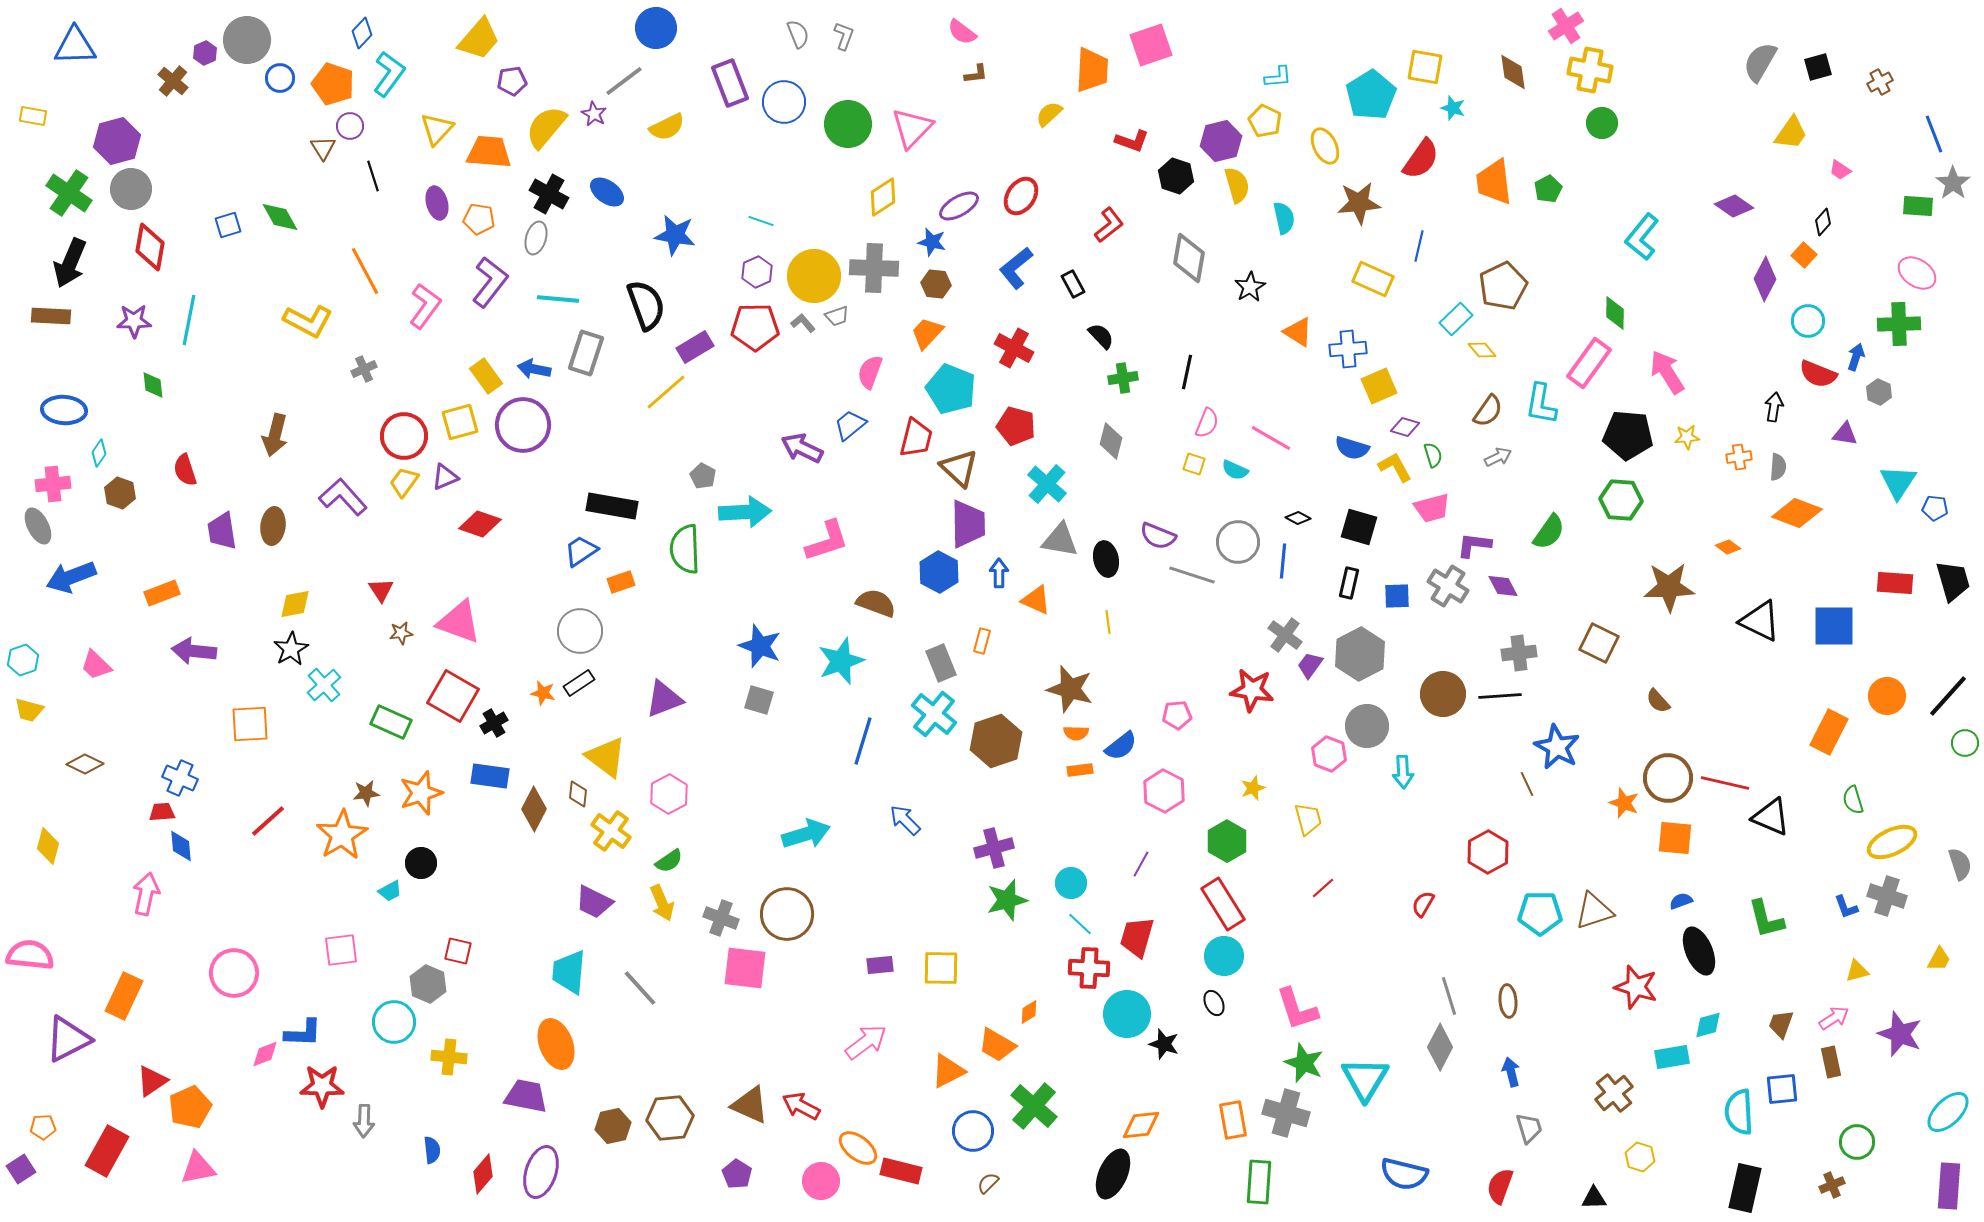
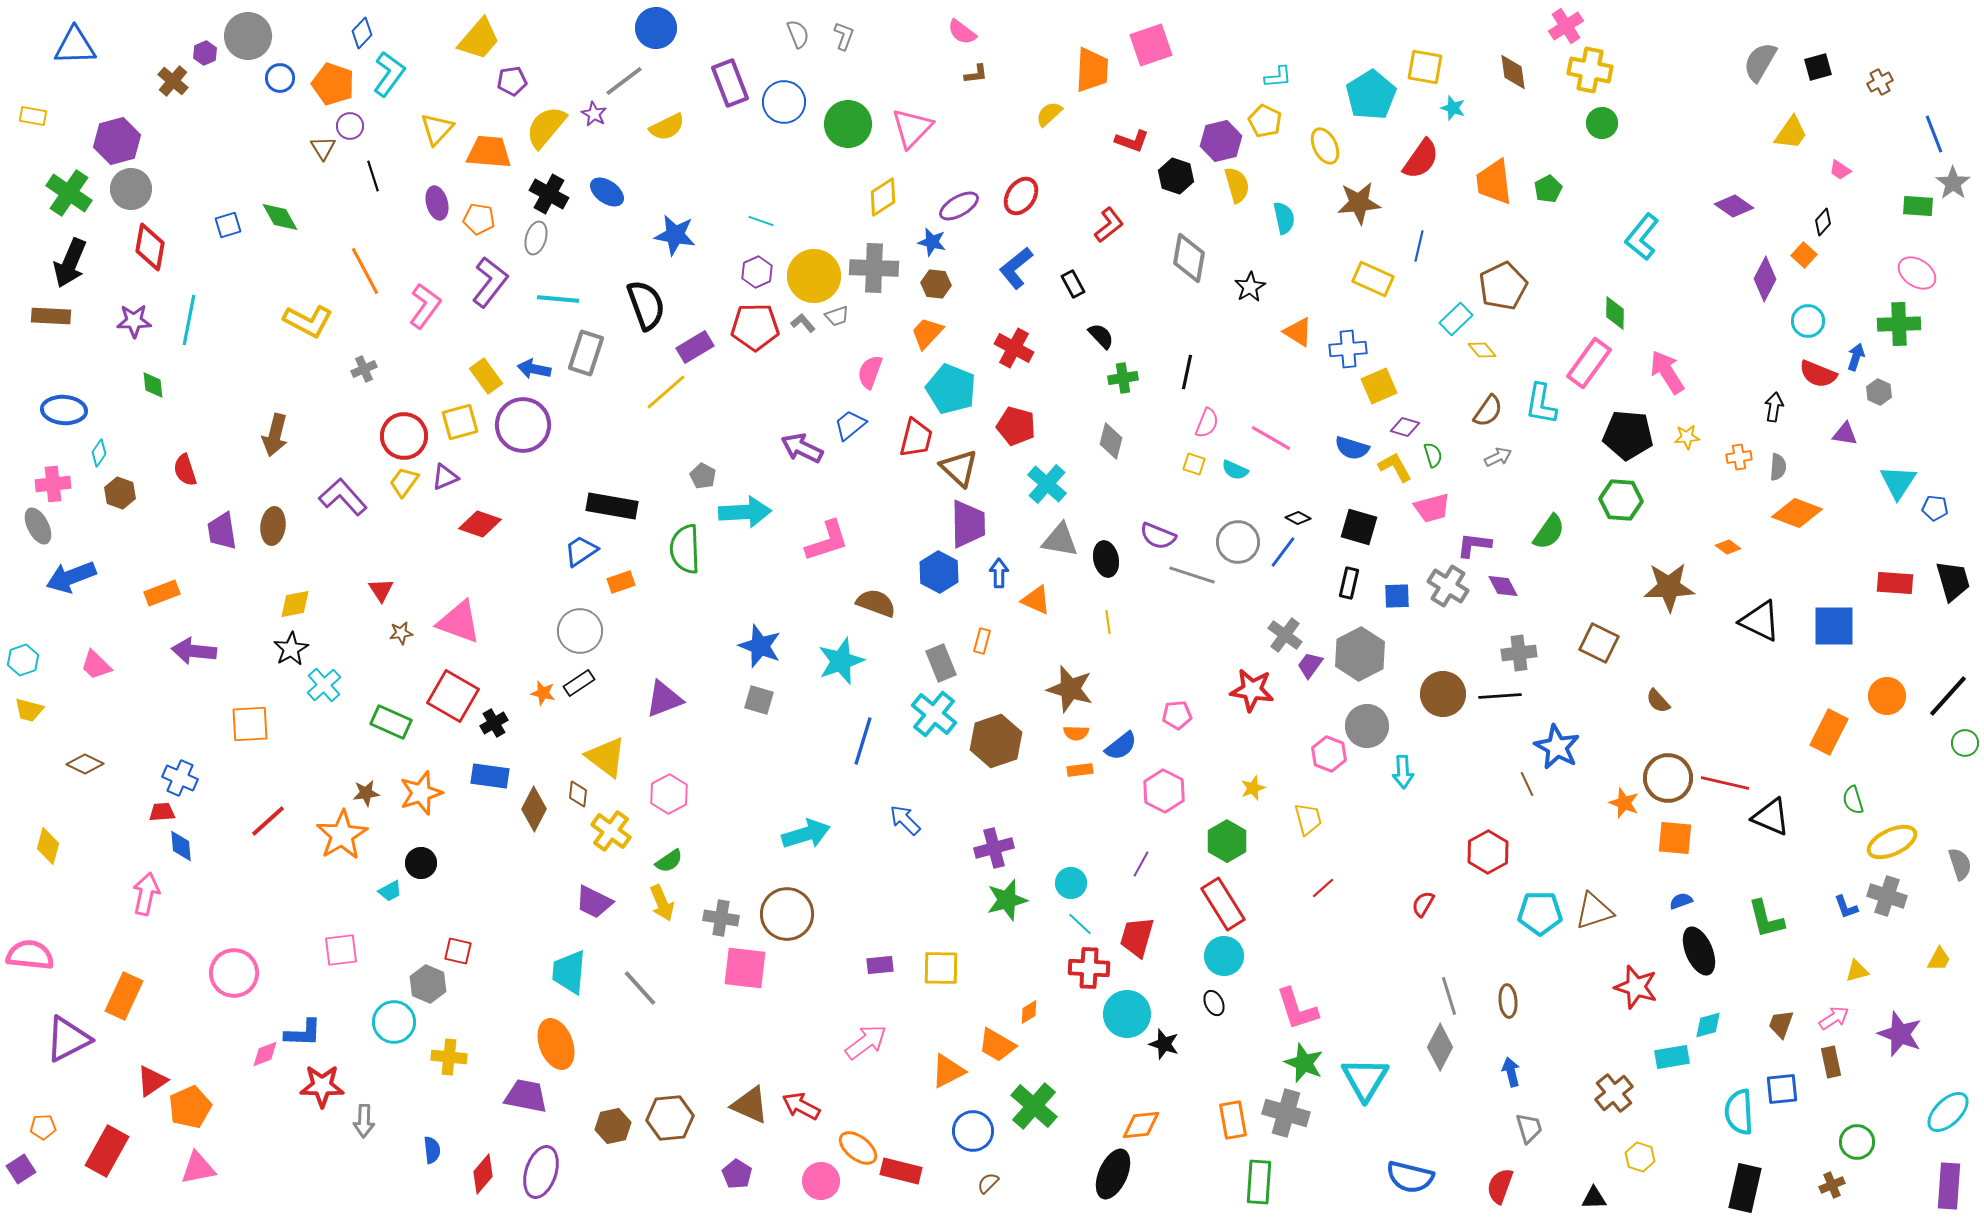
gray circle at (247, 40): moved 1 px right, 4 px up
blue line at (1283, 561): moved 9 px up; rotated 32 degrees clockwise
gray cross at (721, 918): rotated 12 degrees counterclockwise
blue semicircle at (1404, 1174): moved 6 px right, 3 px down
